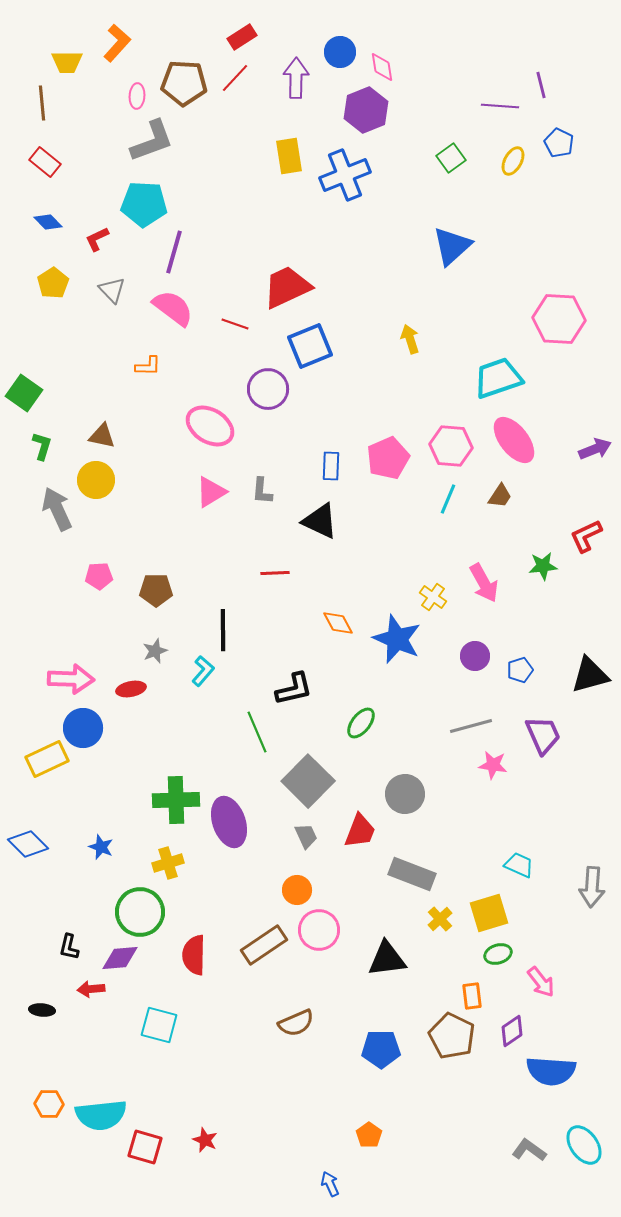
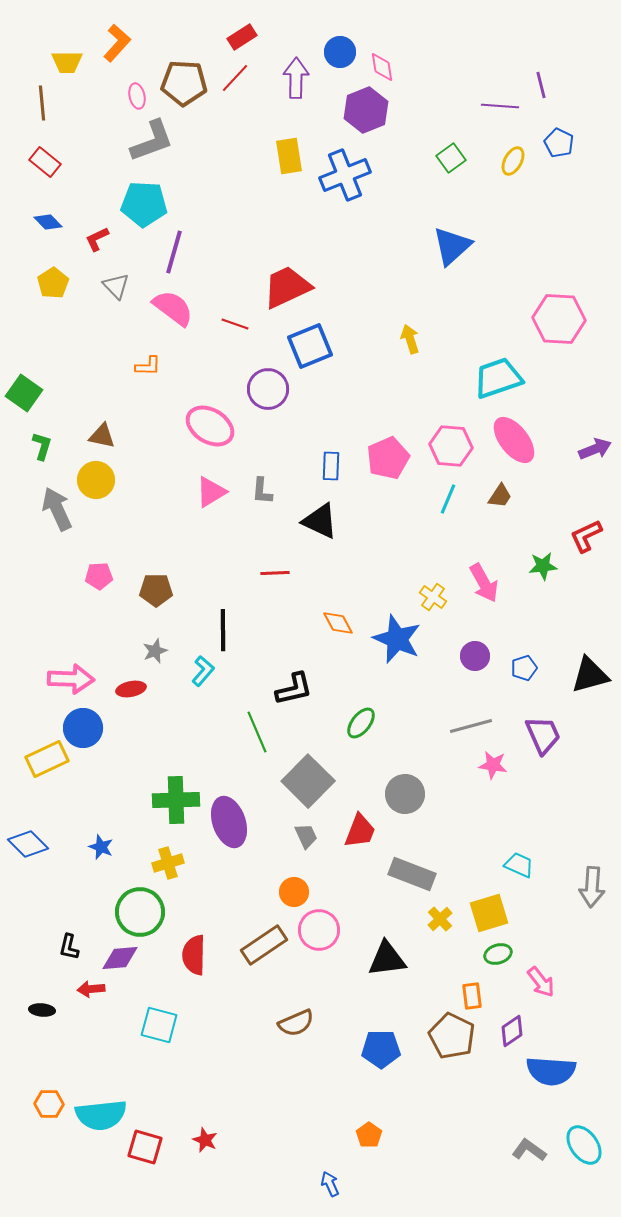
pink ellipse at (137, 96): rotated 15 degrees counterclockwise
gray triangle at (112, 290): moved 4 px right, 4 px up
blue pentagon at (520, 670): moved 4 px right, 2 px up
orange circle at (297, 890): moved 3 px left, 2 px down
